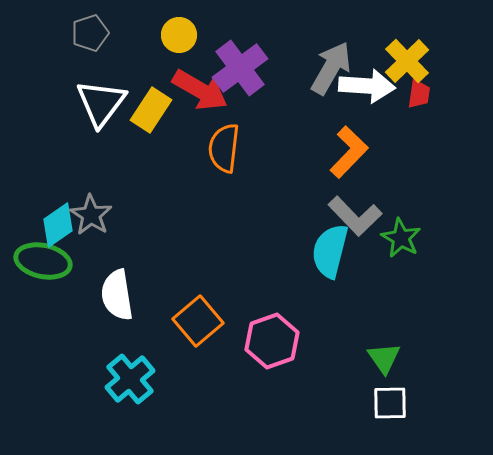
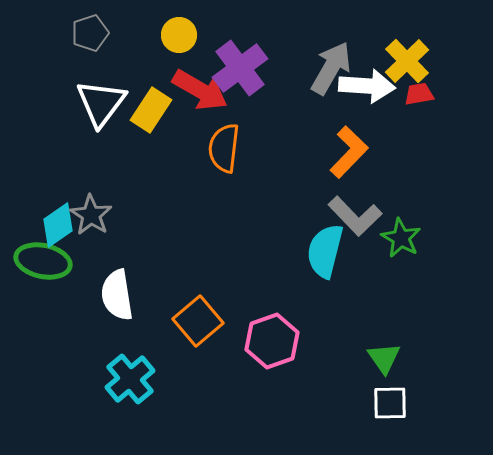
red trapezoid: rotated 108 degrees counterclockwise
cyan semicircle: moved 5 px left
